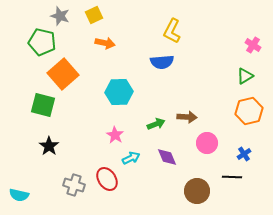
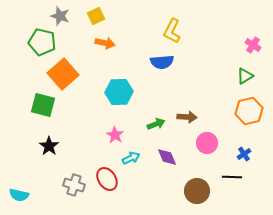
yellow square: moved 2 px right, 1 px down
